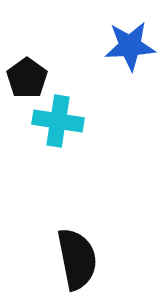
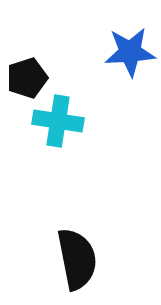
blue star: moved 6 px down
black pentagon: rotated 18 degrees clockwise
